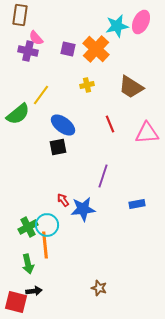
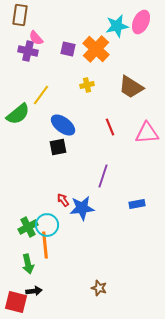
red line: moved 3 px down
blue star: moved 1 px left, 1 px up
